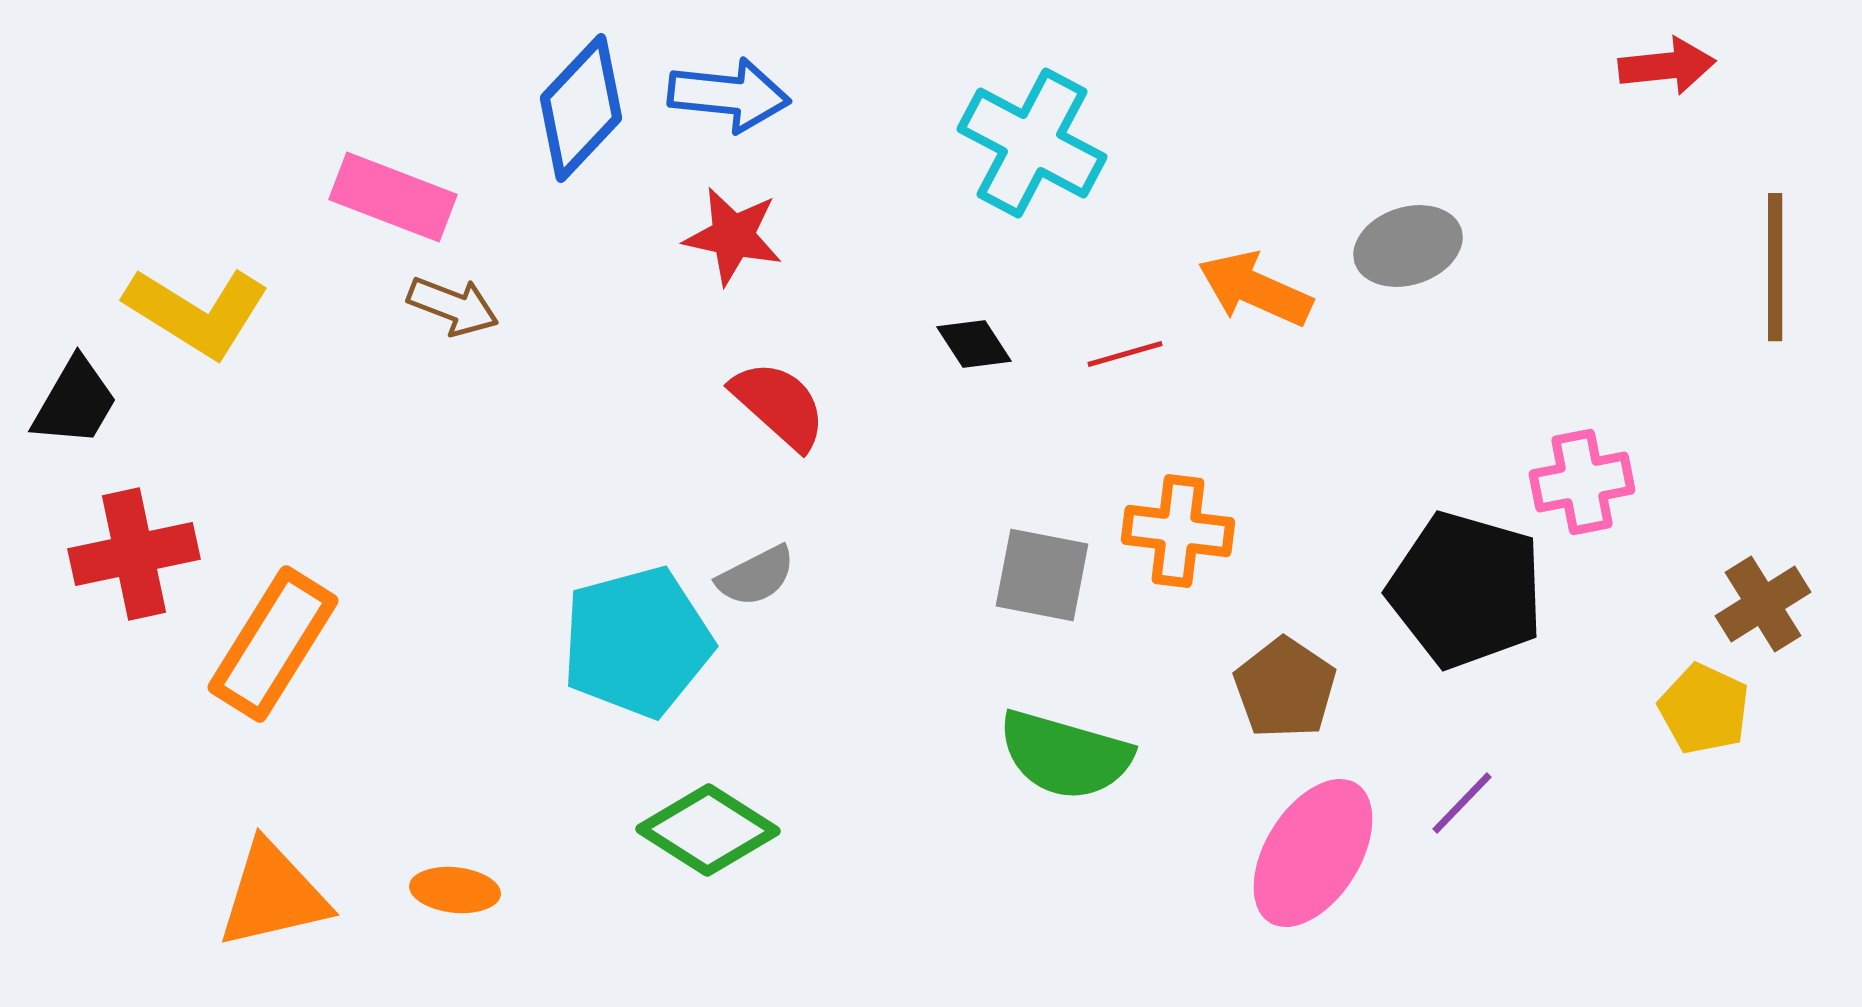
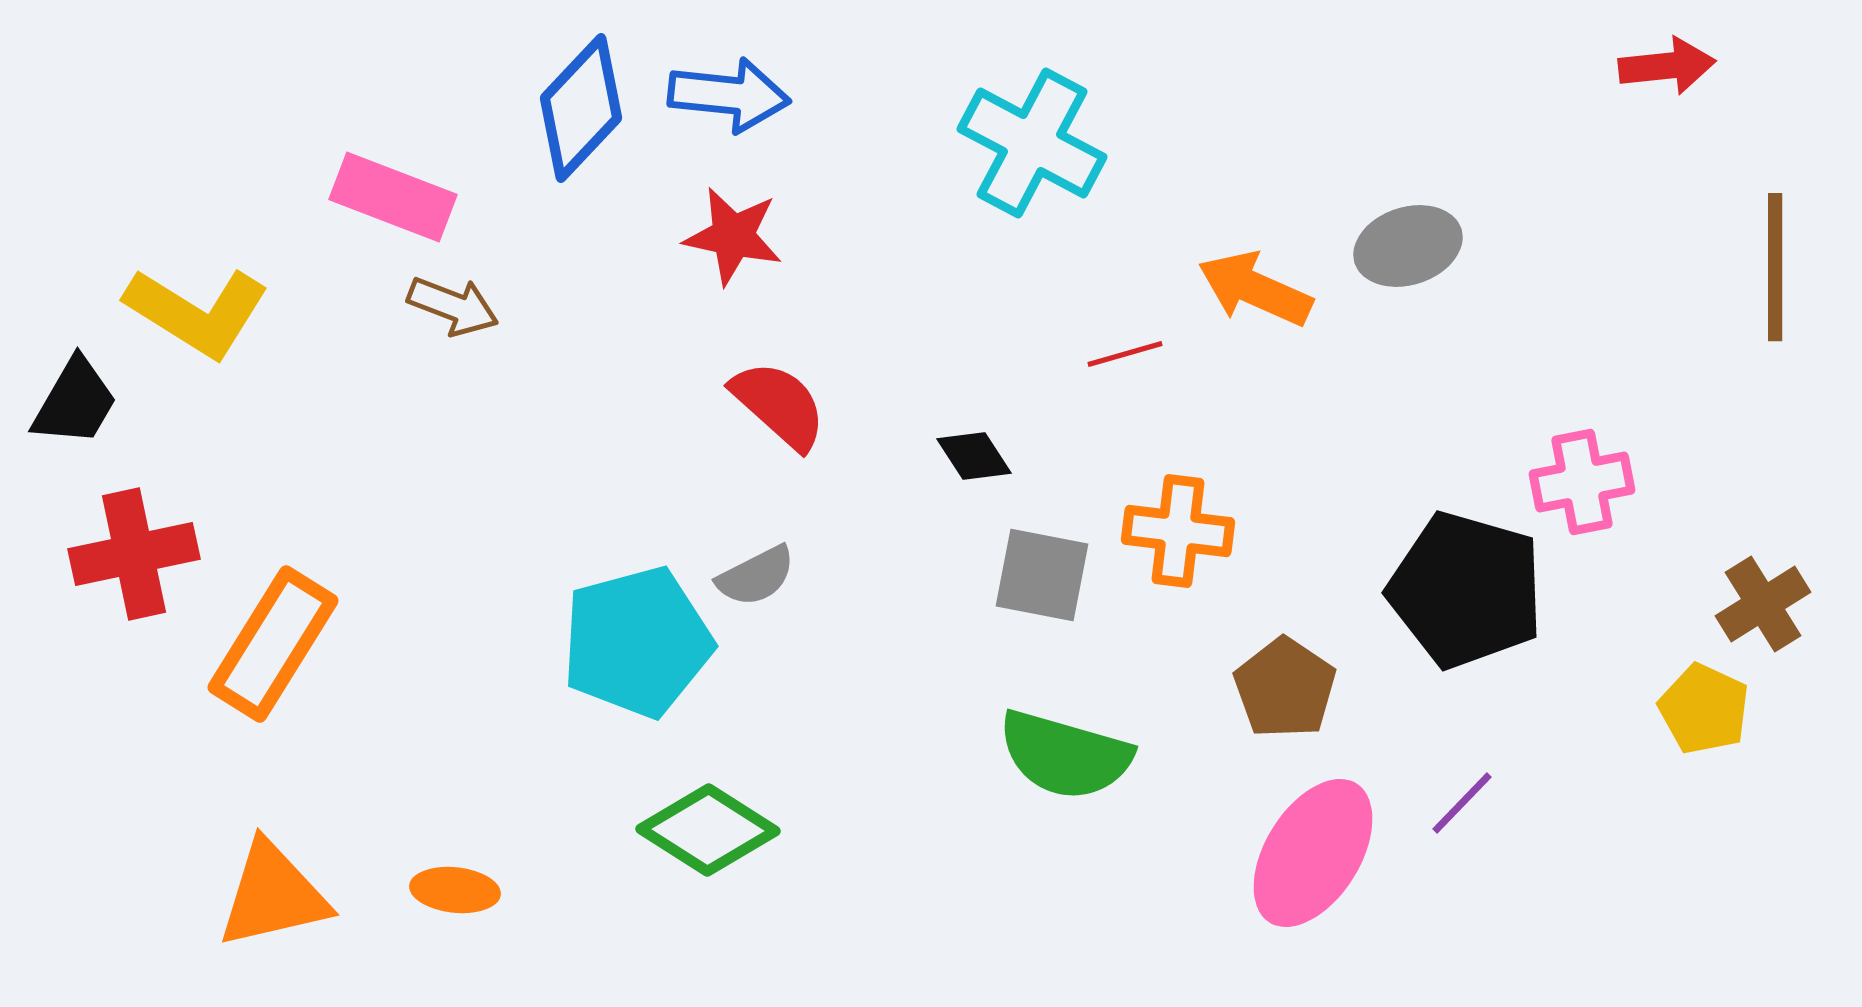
black diamond: moved 112 px down
